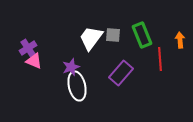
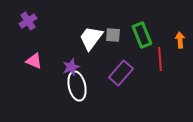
purple cross: moved 27 px up
